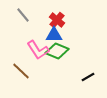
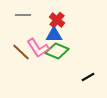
gray line: rotated 49 degrees counterclockwise
pink L-shape: moved 2 px up
brown line: moved 19 px up
